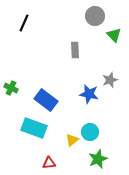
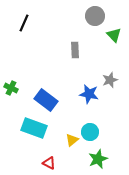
red triangle: rotated 32 degrees clockwise
